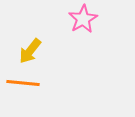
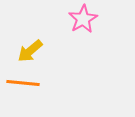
yellow arrow: rotated 12 degrees clockwise
